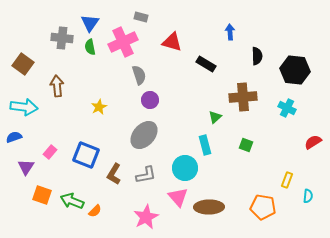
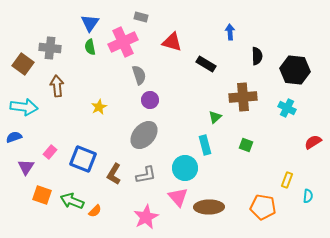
gray cross: moved 12 px left, 10 px down
blue square: moved 3 px left, 4 px down
